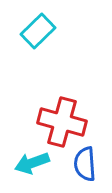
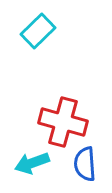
red cross: moved 1 px right
